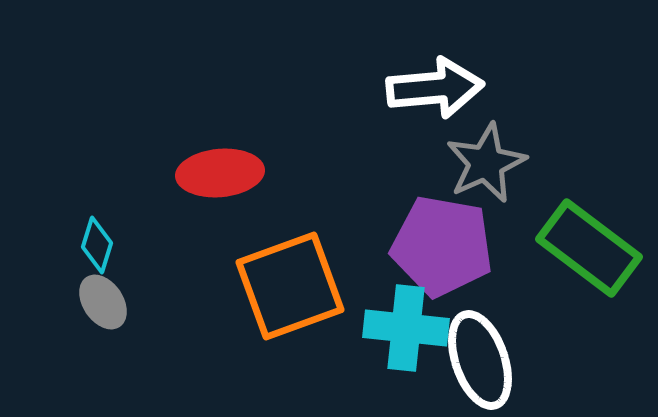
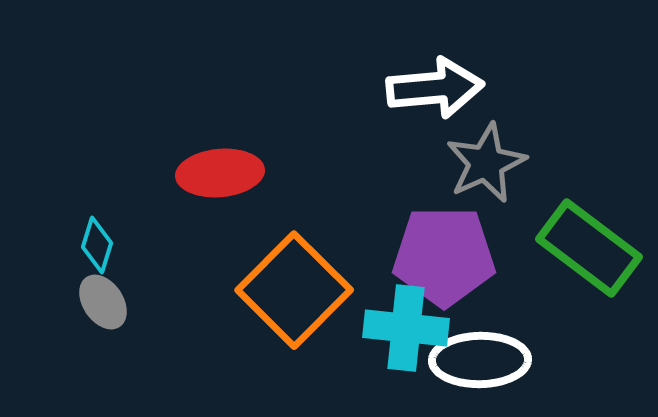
purple pentagon: moved 2 px right, 10 px down; rotated 10 degrees counterclockwise
orange square: moved 4 px right, 4 px down; rotated 25 degrees counterclockwise
white ellipse: rotated 72 degrees counterclockwise
